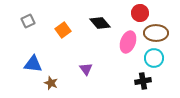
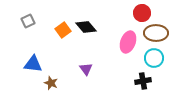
red circle: moved 2 px right
black diamond: moved 14 px left, 4 px down
